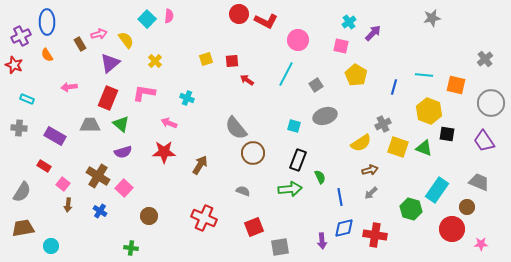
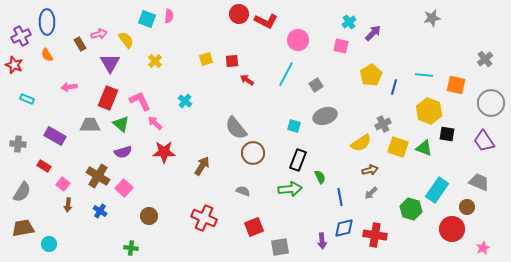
cyan square at (147, 19): rotated 24 degrees counterclockwise
purple triangle at (110, 63): rotated 20 degrees counterclockwise
yellow pentagon at (356, 75): moved 15 px right; rotated 10 degrees clockwise
pink L-shape at (144, 93): moved 4 px left, 8 px down; rotated 55 degrees clockwise
cyan cross at (187, 98): moved 2 px left, 3 px down; rotated 16 degrees clockwise
pink arrow at (169, 123): moved 14 px left; rotated 21 degrees clockwise
gray cross at (19, 128): moved 1 px left, 16 px down
brown arrow at (200, 165): moved 2 px right, 1 px down
pink star at (481, 244): moved 2 px right, 4 px down; rotated 24 degrees counterclockwise
cyan circle at (51, 246): moved 2 px left, 2 px up
